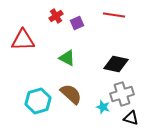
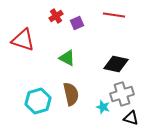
red triangle: rotated 20 degrees clockwise
brown semicircle: rotated 35 degrees clockwise
